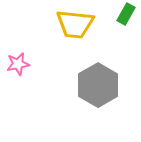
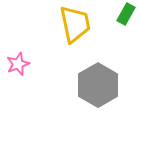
yellow trapezoid: rotated 108 degrees counterclockwise
pink star: rotated 10 degrees counterclockwise
